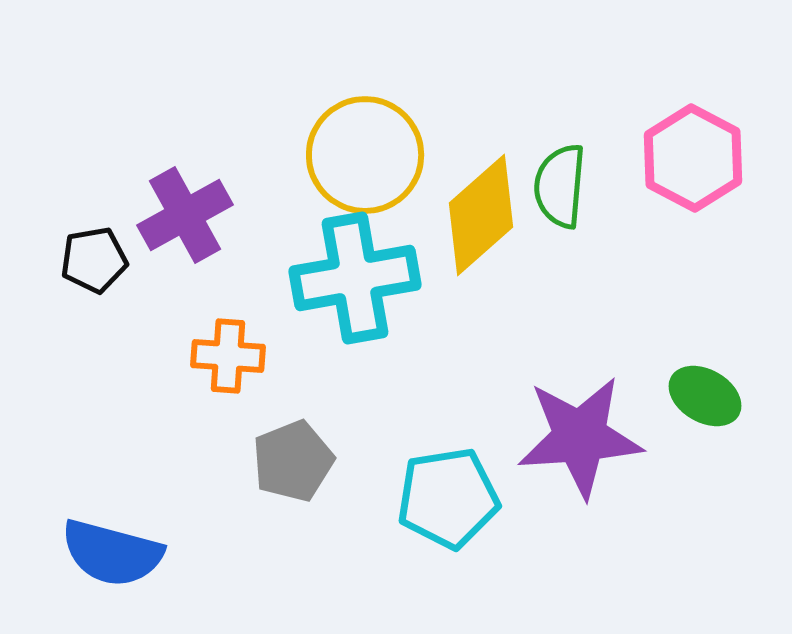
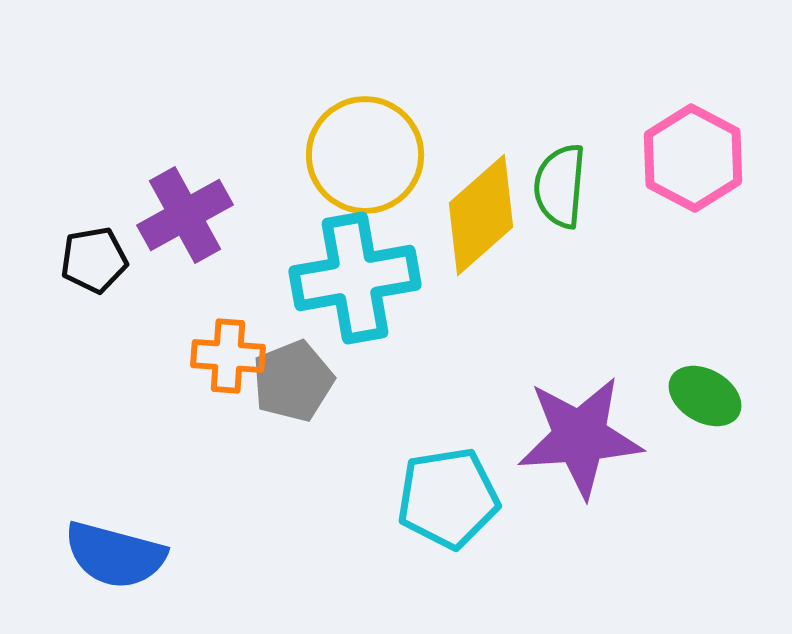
gray pentagon: moved 80 px up
blue semicircle: moved 3 px right, 2 px down
